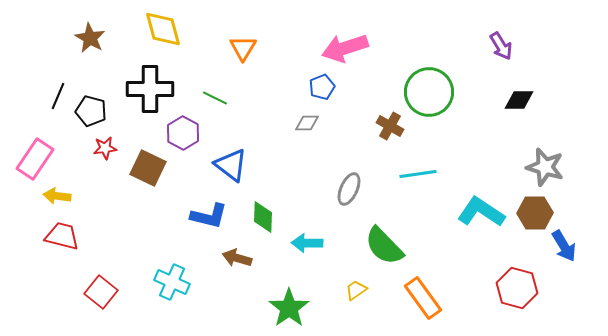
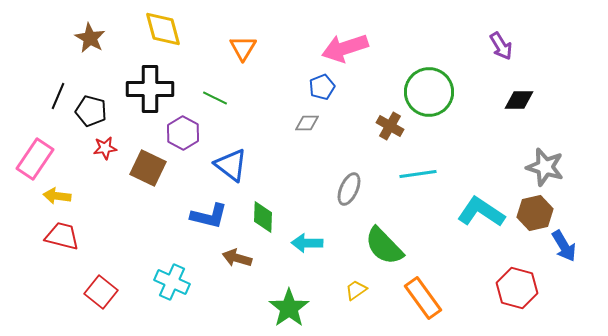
brown hexagon: rotated 12 degrees counterclockwise
